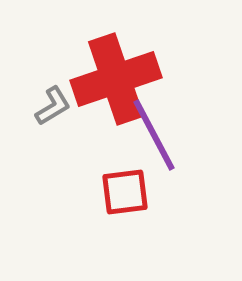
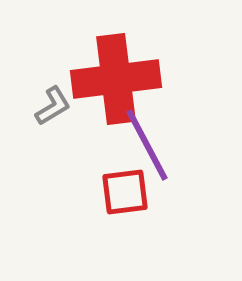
red cross: rotated 12 degrees clockwise
purple line: moved 7 px left, 10 px down
